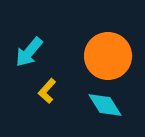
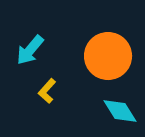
cyan arrow: moved 1 px right, 2 px up
cyan diamond: moved 15 px right, 6 px down
